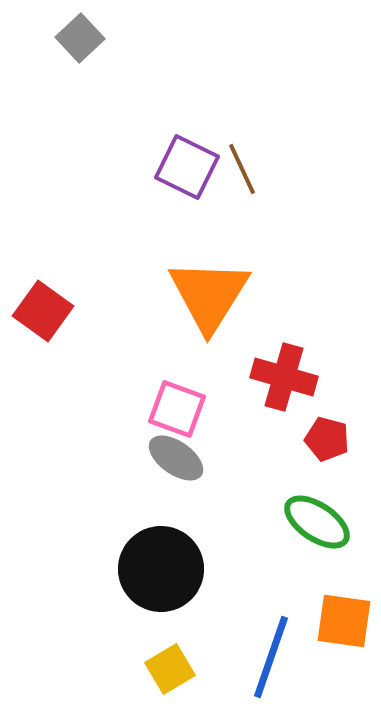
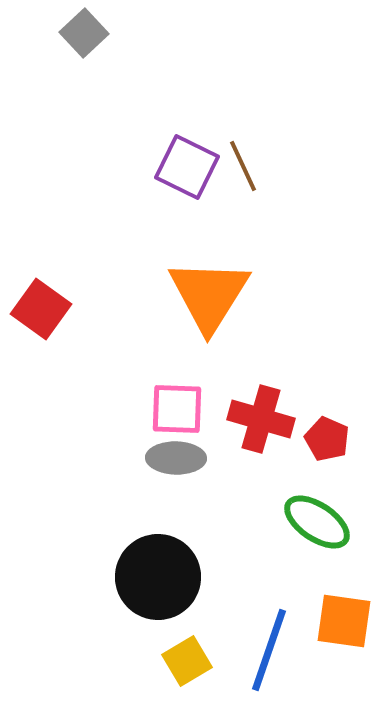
gray square: moved 4 px right, 5 px up
brown line: moved 1 px right, 3 px up
red square: moved 2 px left, 2 px up
red cross: moved 23 px left, 42 px down
pink square: rotated 18 degrees counterclockwise
red pentagon: rotated 9 degrees clockwise
gray ellipse: rotated 34 degrees counterclockwise
black circle: moved 3 px left, 8 px down
blue line: moved 2 px left, 7 px up
yellow square: moved 17 px right, 8 px up
